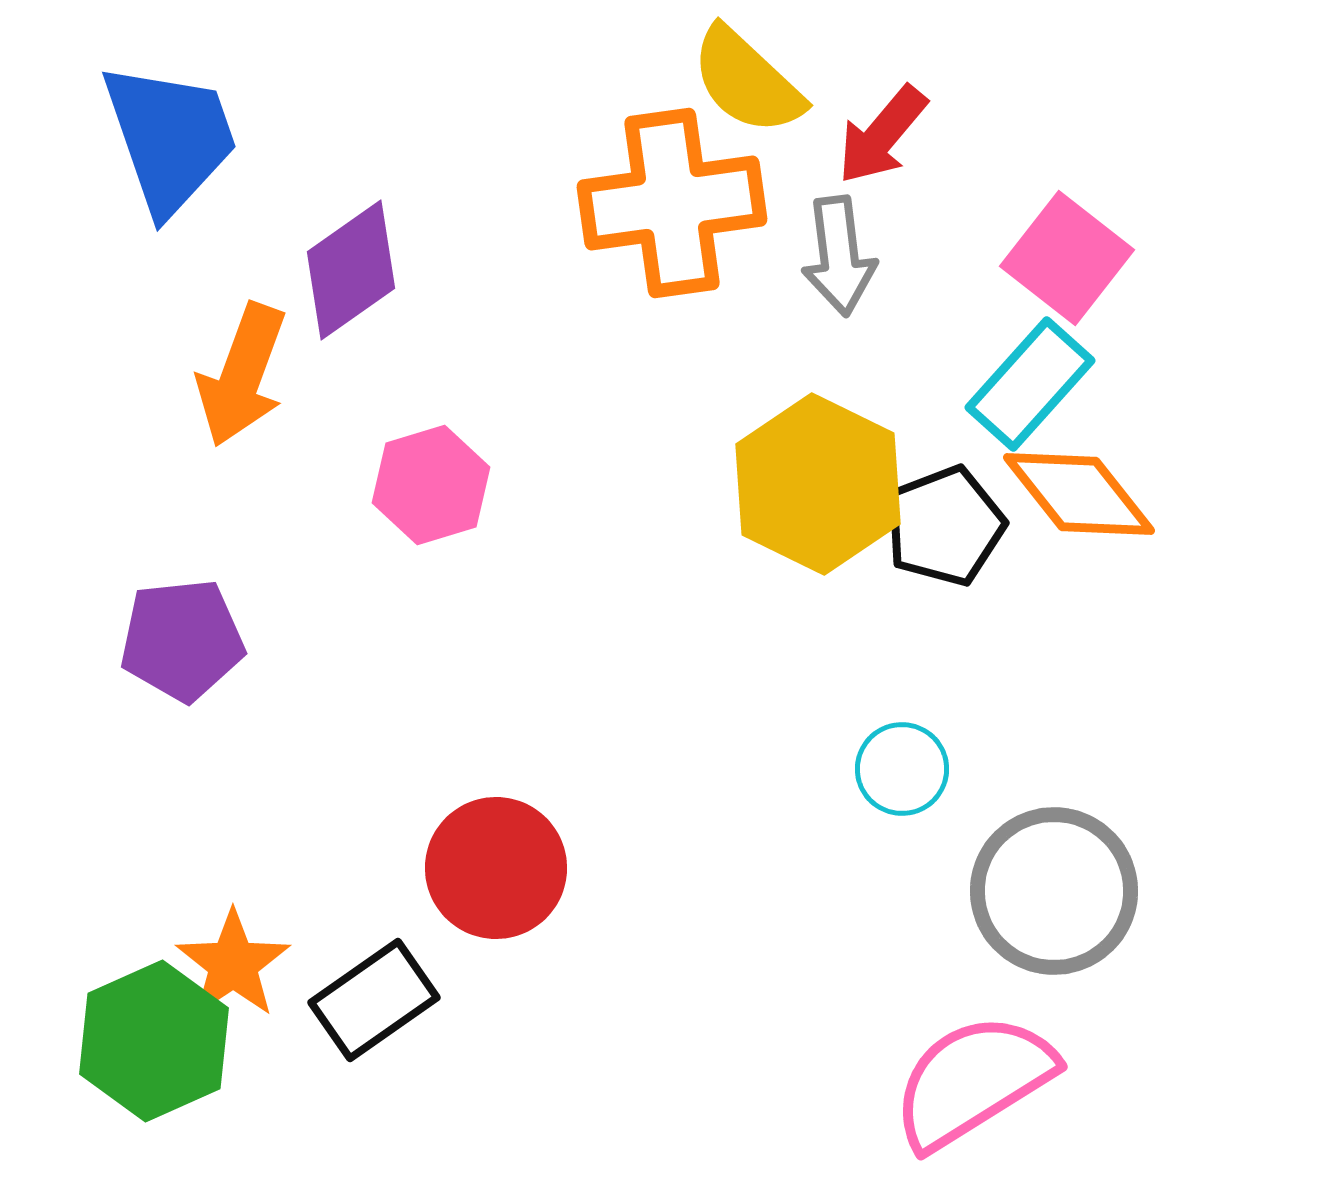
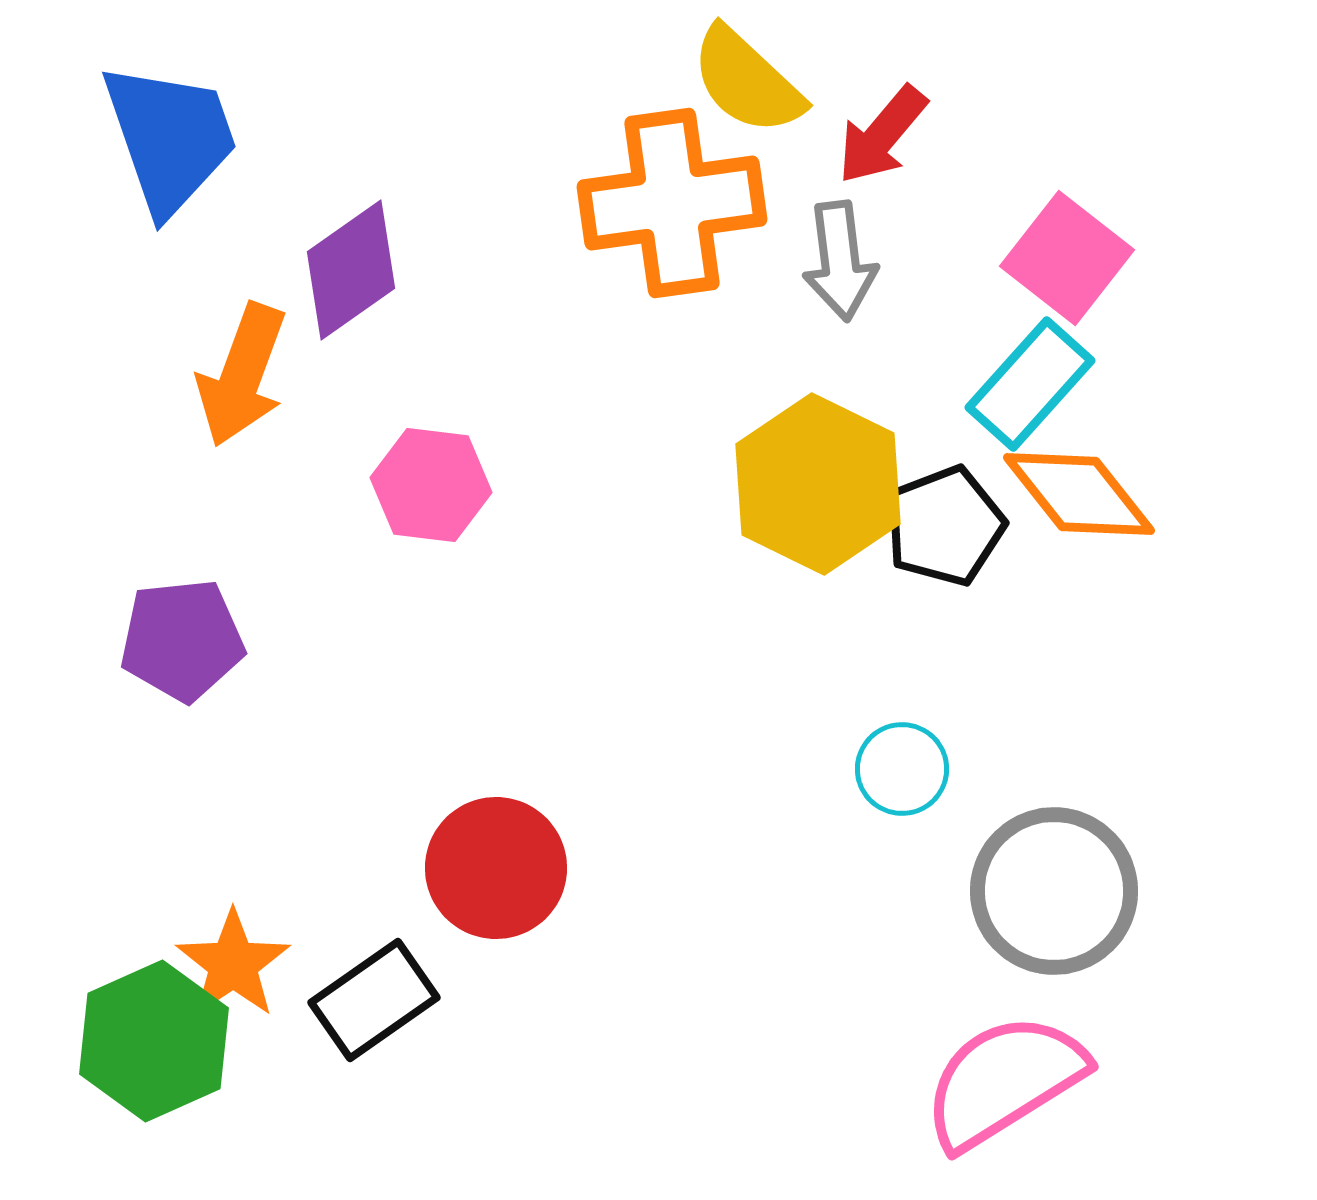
gray arrow: moved 1 px right, 5 px down
pink hexagon: rotated 24 degrees clockwise
pink semicircle: moved 31 px right
